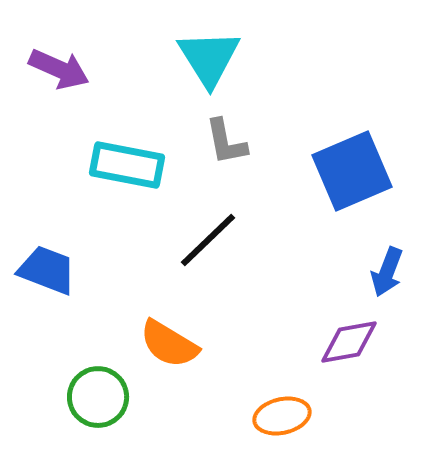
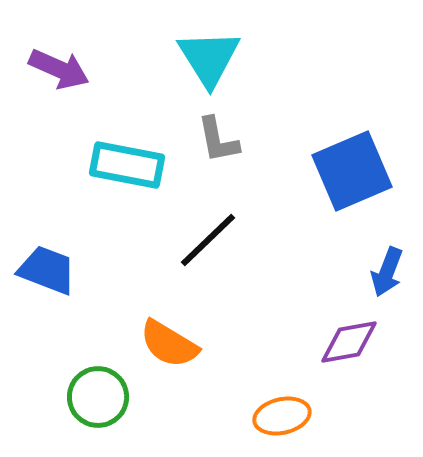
gray L-shape: moved 8 px left, 2 px up
